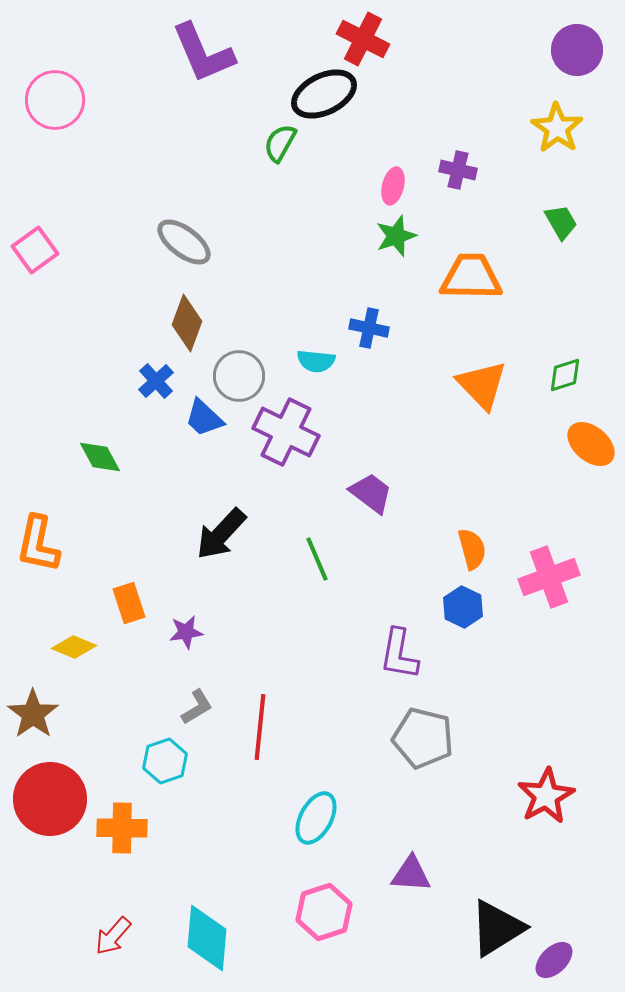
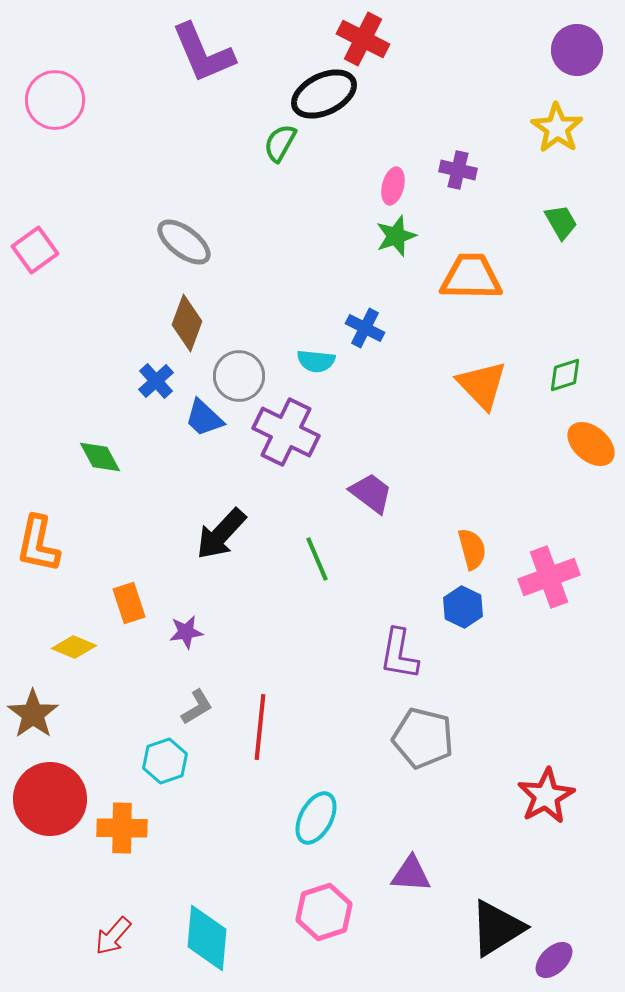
blue cross at (369, 328): moved 4 px left; rotated 15 degrees clockwise
